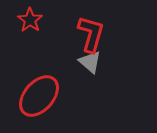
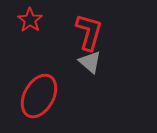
red L-shape: moved 2 px left, 2 px up
red ellipse: rotated 12 degrees counterclockwise
